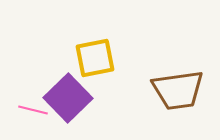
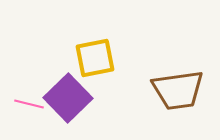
pink line: moved 4 px left, 6 px up
